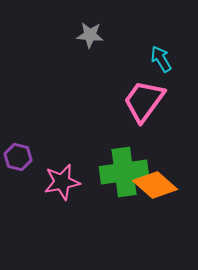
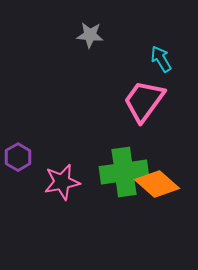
purple hexagon: rotated 16 degrees clockwise
orange diamond: moved 2 px right, 1 px up
